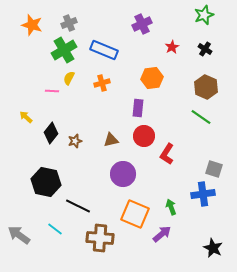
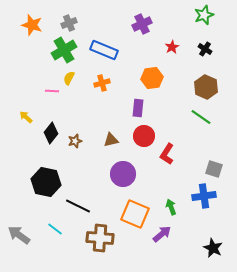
blue cross: moved 1 px right, 2 px down
